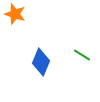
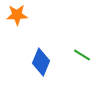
orange star: moved 2 px right, 1 px down; rotated 20 degrees counterclockwise
